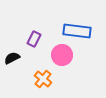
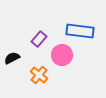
blue rectangle: moved 3 px right
purple rectangle: moved 5 px right; rotated 14 degrees clockwise
orange cross: moved 4 px left, 4 px up
